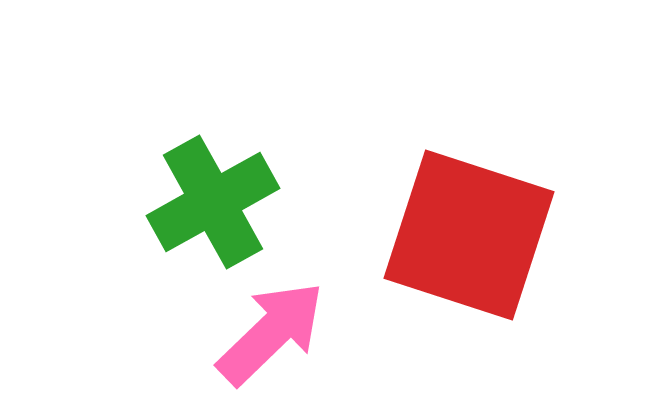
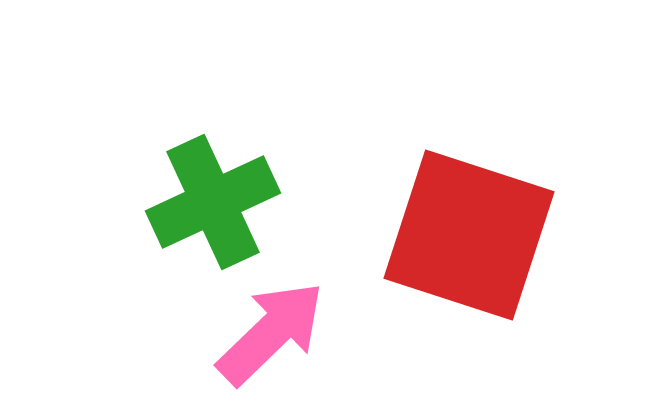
green cross: rotated 4 degrees clockwise
